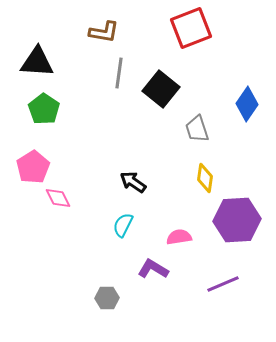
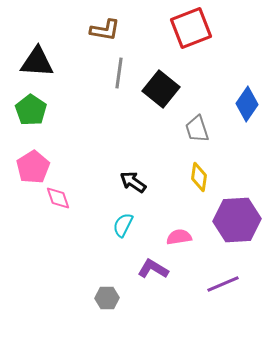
brown L-shape: moved 1 px right, 2 px up
green pentagon: moved 13 px left, 1 px down
yellow diamond: moved 6 px left, 1 px up
pink diamond: rotated 8 degrees clockwise
